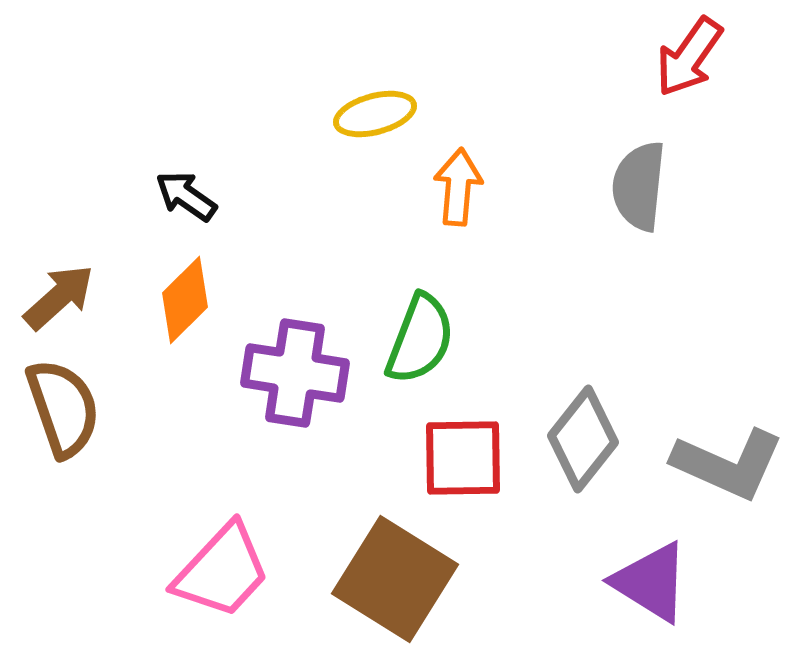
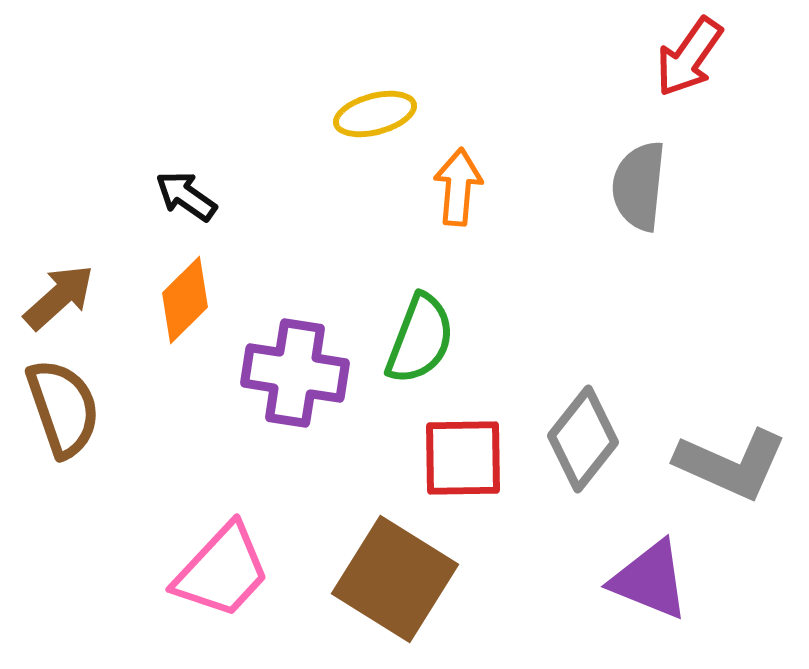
gray L-shape: moved 3 px right
purple triangle: moved 1 px left, 2 px up; rotated 10 degrees counterclockwise
